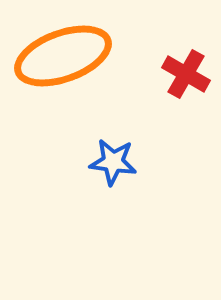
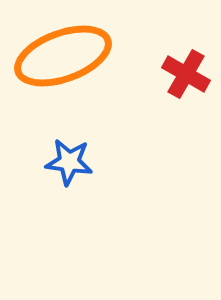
blue star: moved 44 px left
